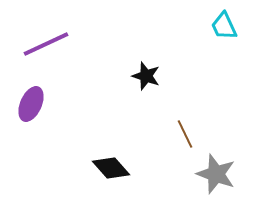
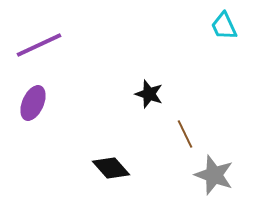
purple line: moved 7 px left, 1 px down
black star: moved 3 px right, 18 px down
purple ellipse: moved 2 px right, 1 px up
gray star: moved 2 px left, 1 px down
